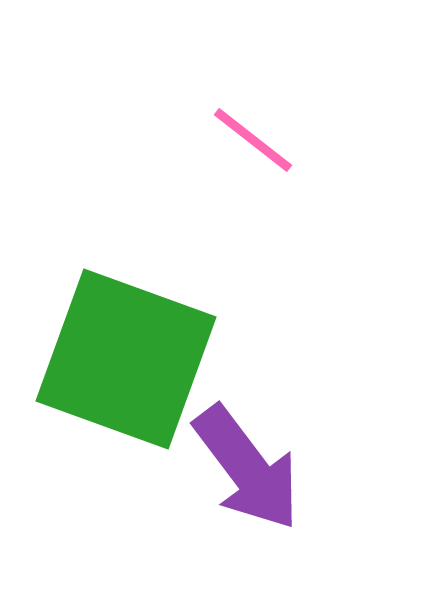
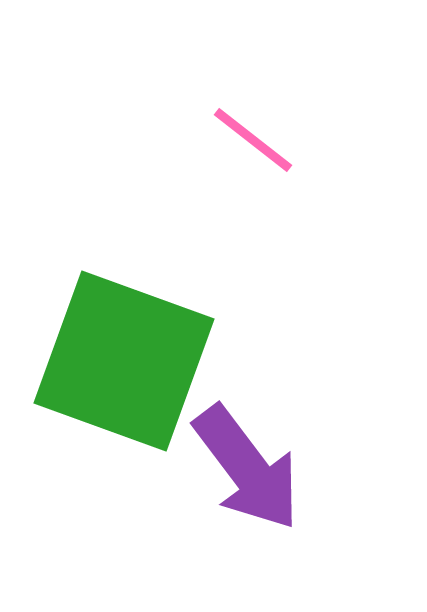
green square: moved 2 px left, 2 px down
